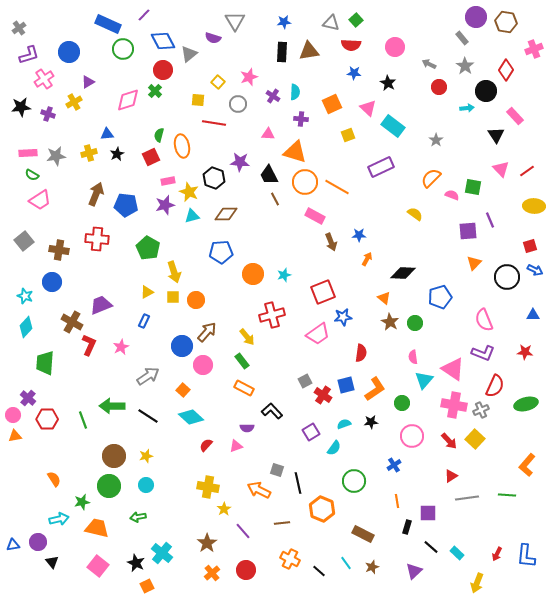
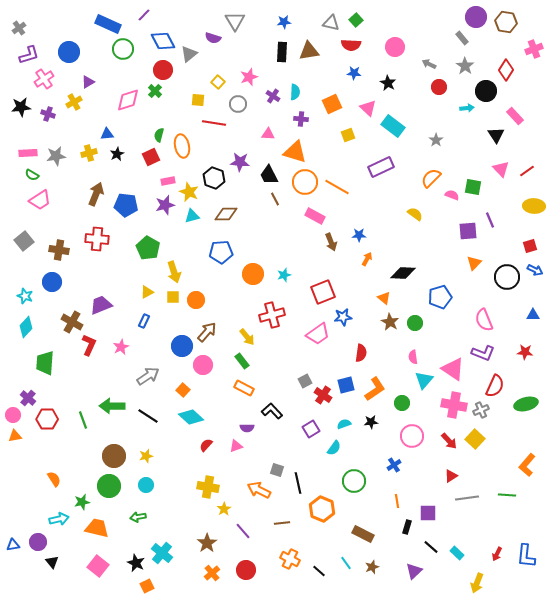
purple square at (311, 432): moved 3 px up
